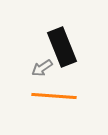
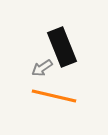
orange line: rotated 9 degrees clockwise
